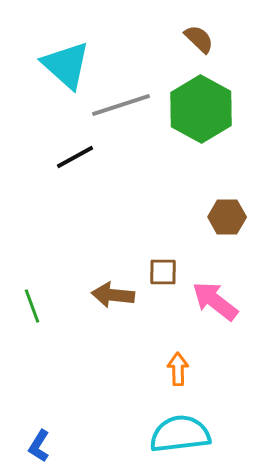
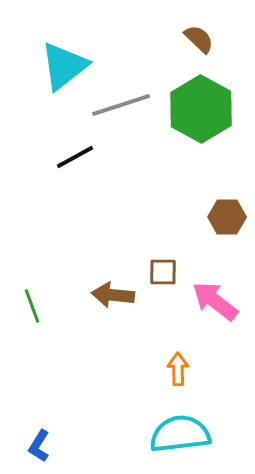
cyan triangle: moved 2 px left, 1 px down; rotated 40 degrees clockwise
